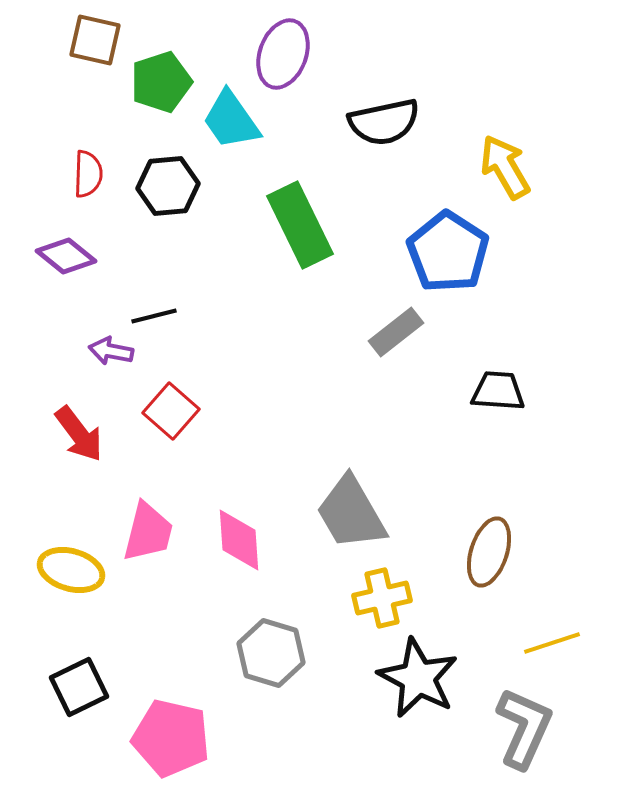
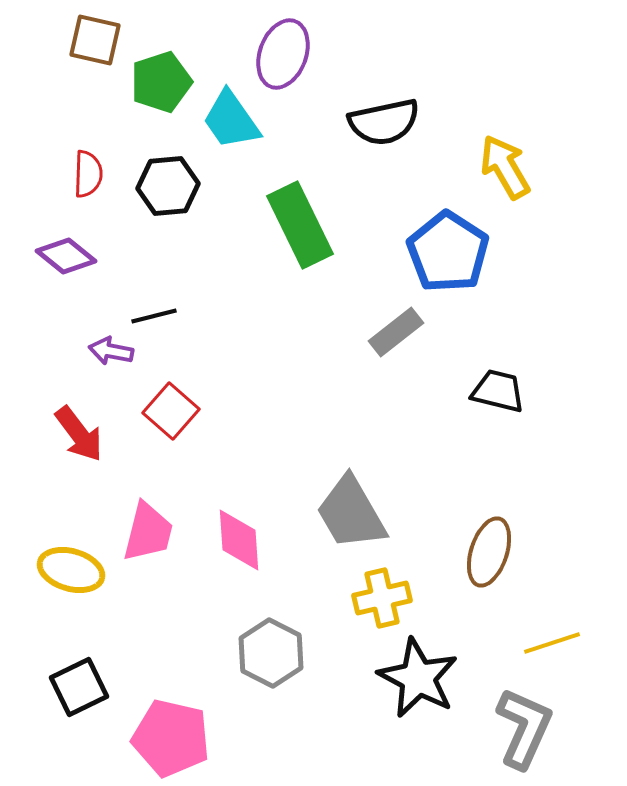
black trapezoid: rotated 10 degrees clockwise
gray hexagon: rotated 10 degrees clockwise
